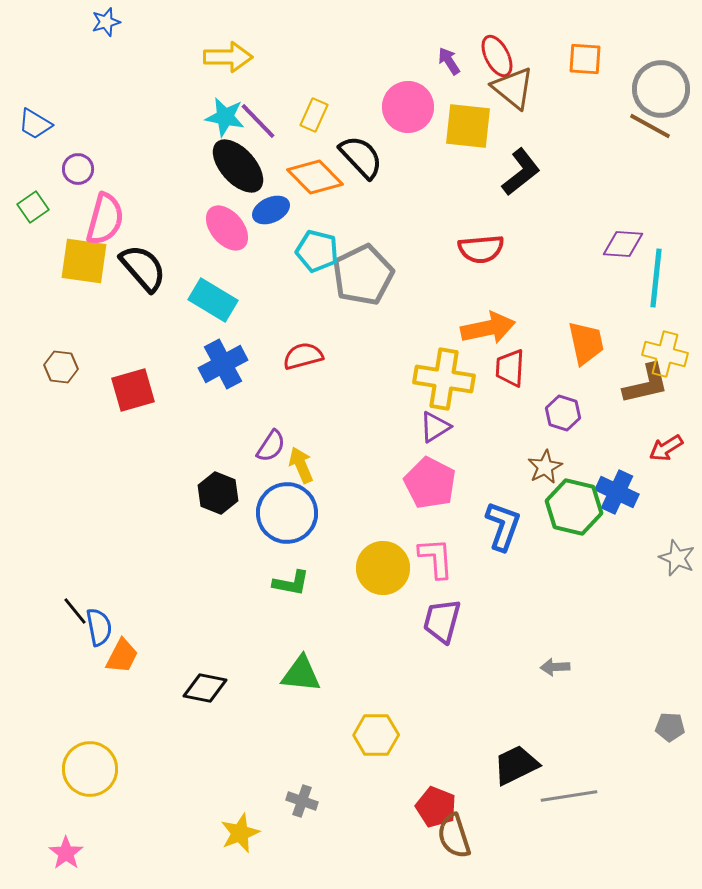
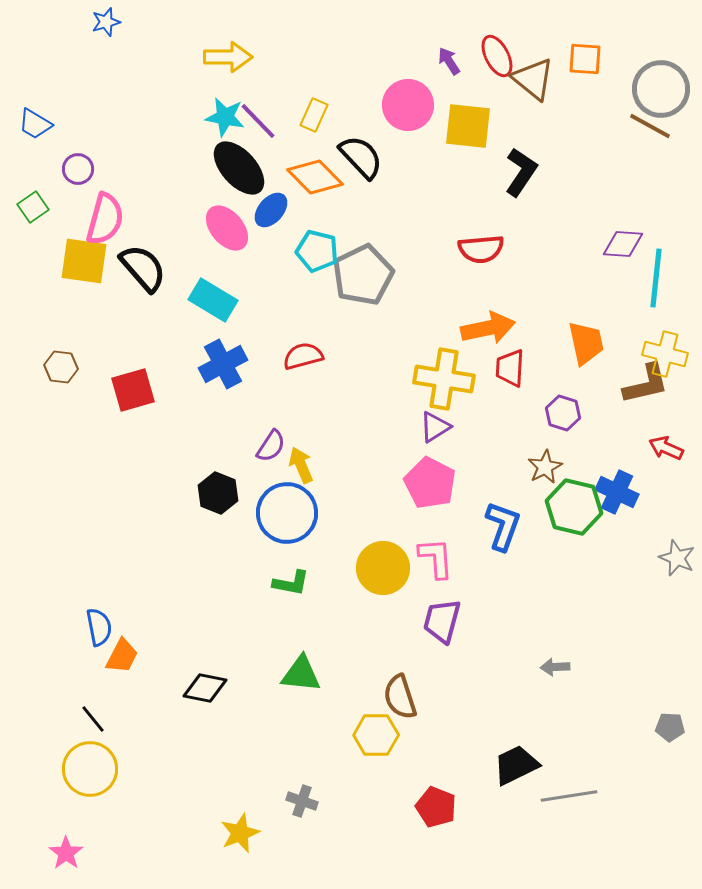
brown triangle at (513, 88): moved 20 px right, 9 px up
pink circle at (408, 107): moved 2 px up
black ellipse at (238, 166): moved 1 px right, 2 px down
black L-shape at (521, 172): rotated 18 degrees counterclockwise
blue ellipse at (271, 210): rotated 24 degrees counterclockwise
red arrow at (666, 448): rotated 56 degrees clockwise
black line at (75, 611): moved 18 px right, 108 px down
brown semicircle at (454, 836): moved 54 px left, 139 px up
